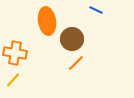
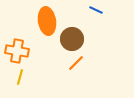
orange cross: moved 2 px right, 2 px up
yellow line: moved 7 px right, 3 px up; rotated 28 degrees counterclockwise
